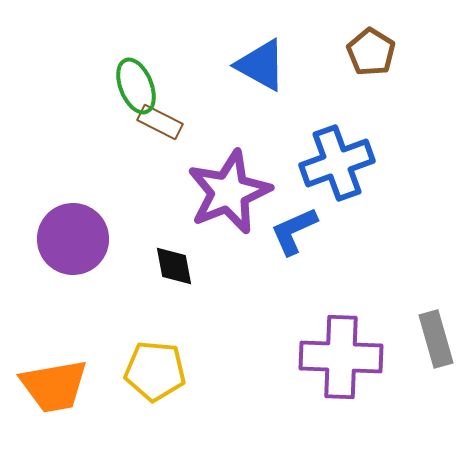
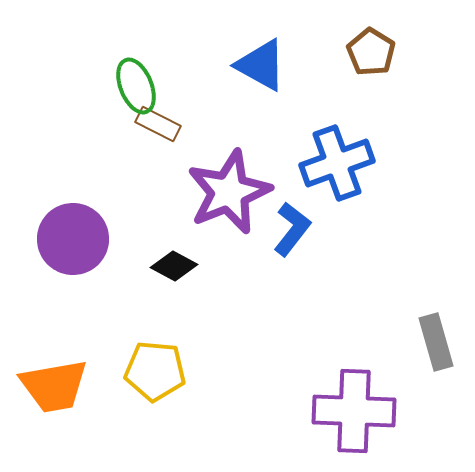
brown rectangle: moved 2 px left, 2 px down
blue L-shape: moved 2 px left, 2 px up; rotated 152 degrees clockwise
black diamond: rotated 51 degrees counterclockwise
gray rectangle: moved 3 px down
purple cross: moved 13 px right, 54 px down
